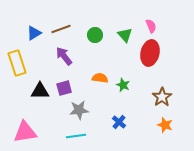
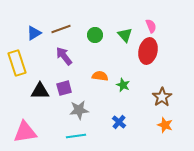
red ellipse: moved 2 px left, 2 px up
orange semicircle: moved 2 px up
